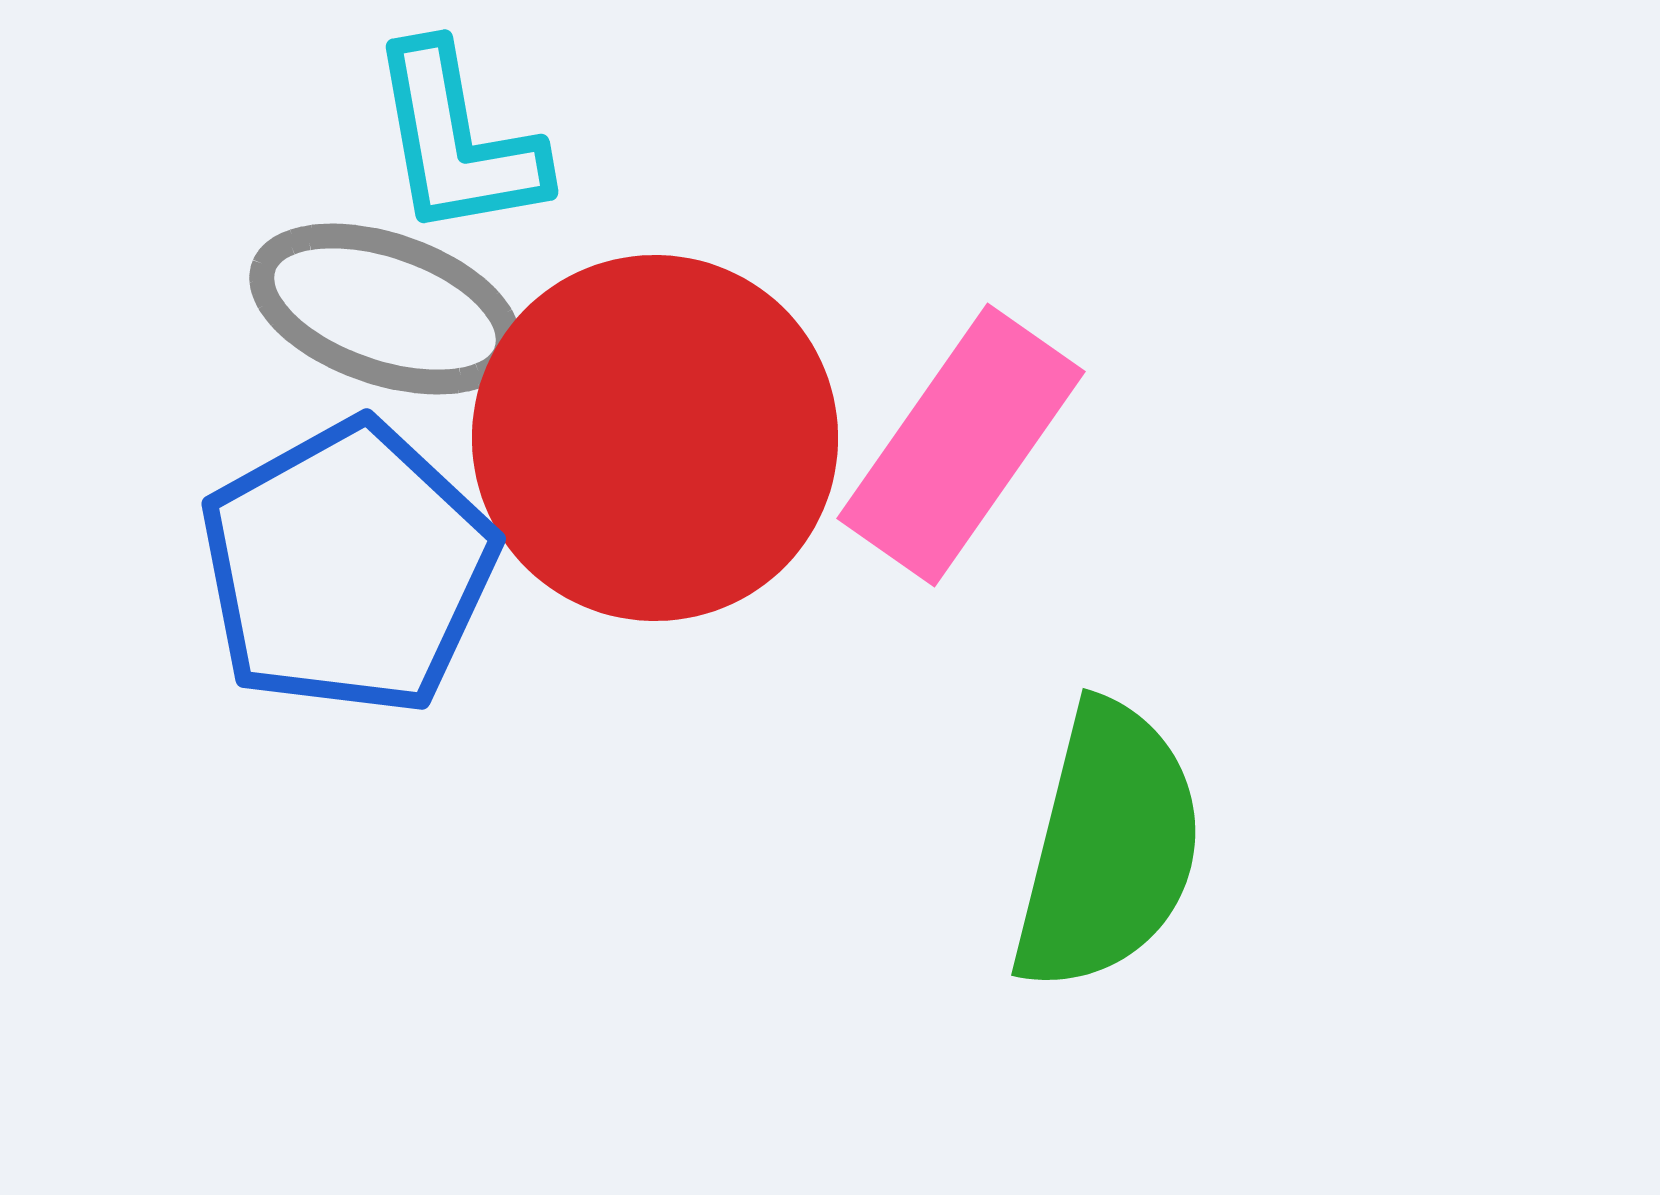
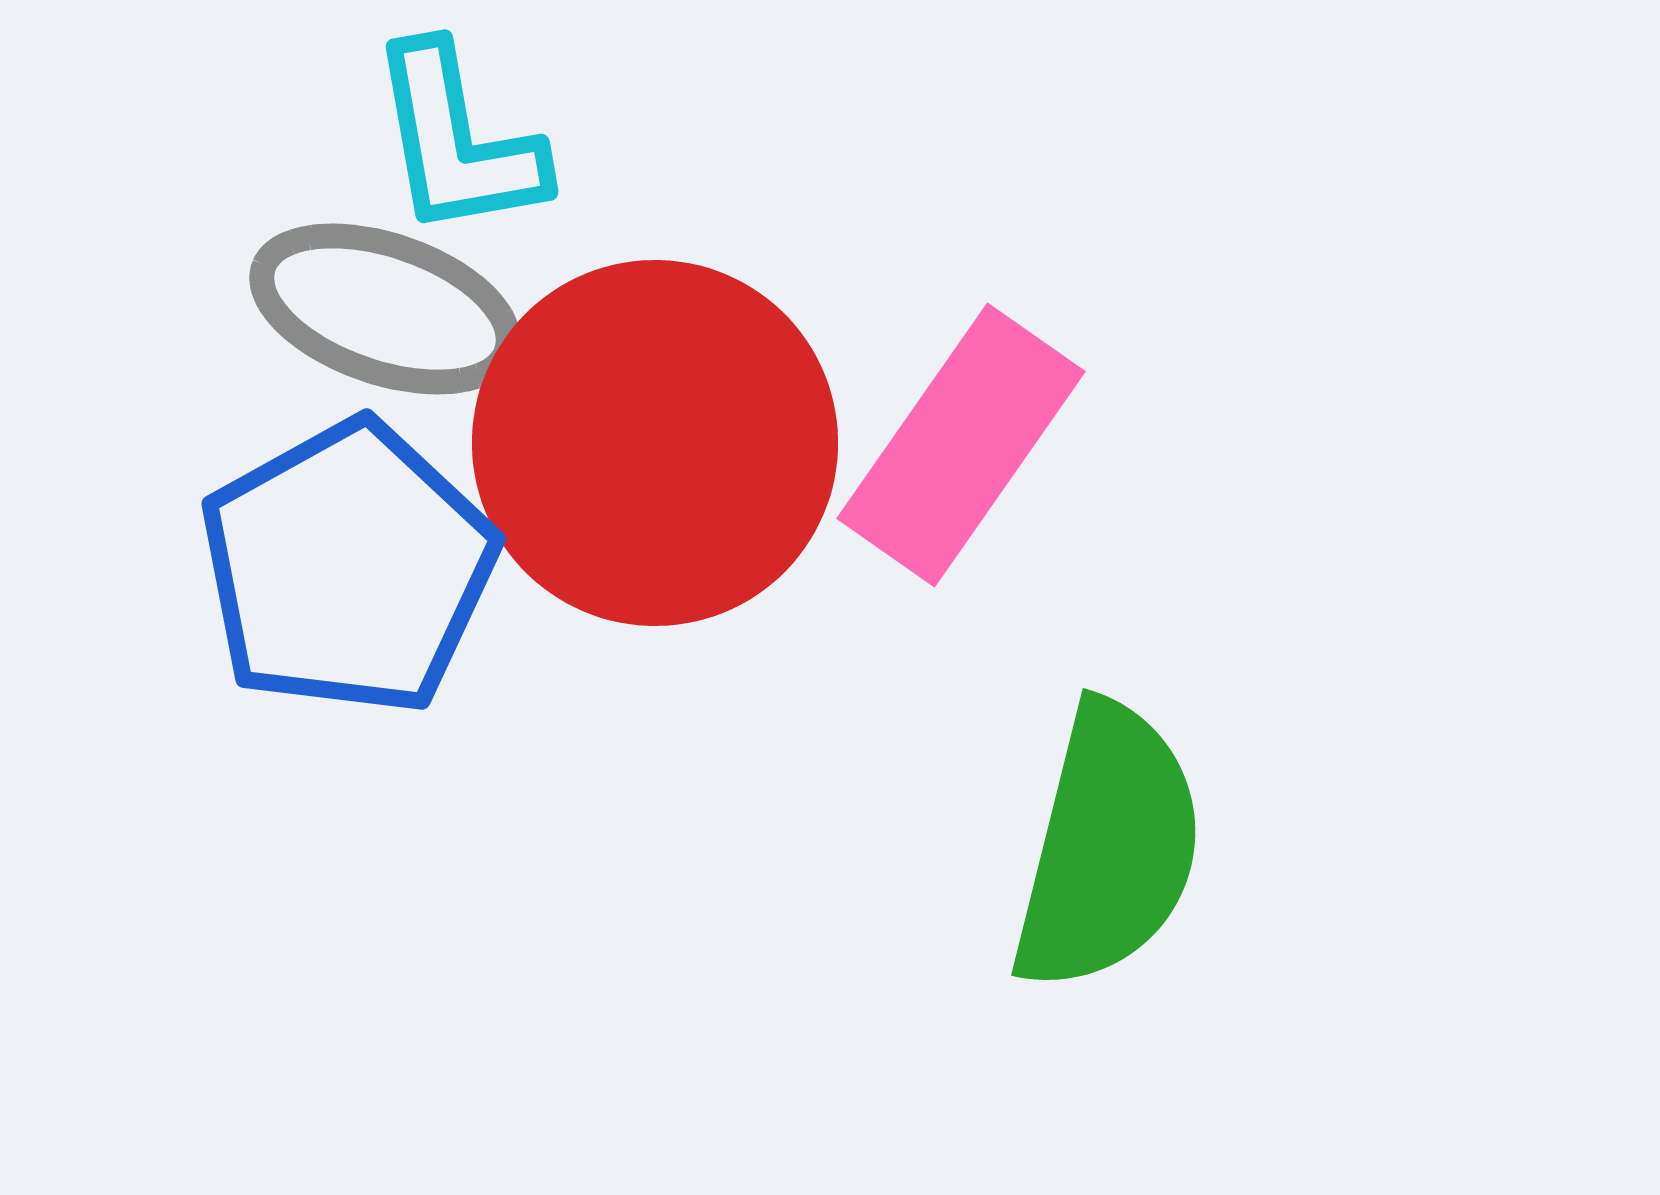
red circle: moved 5 px down
